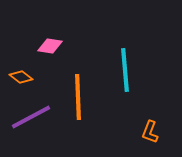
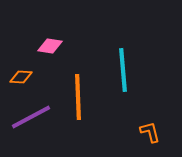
cyan line: moved 2 px left
orange diamond: rotated 35 degrees counterclockwise
orange L-shape: rotated 145 degrees clockwise
